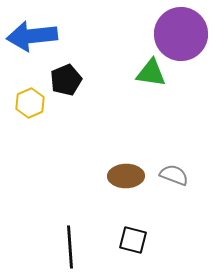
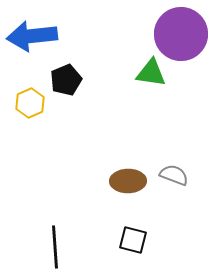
brown ellipse: moved 2 px right, 5 px down
black line: moved 15 px left
